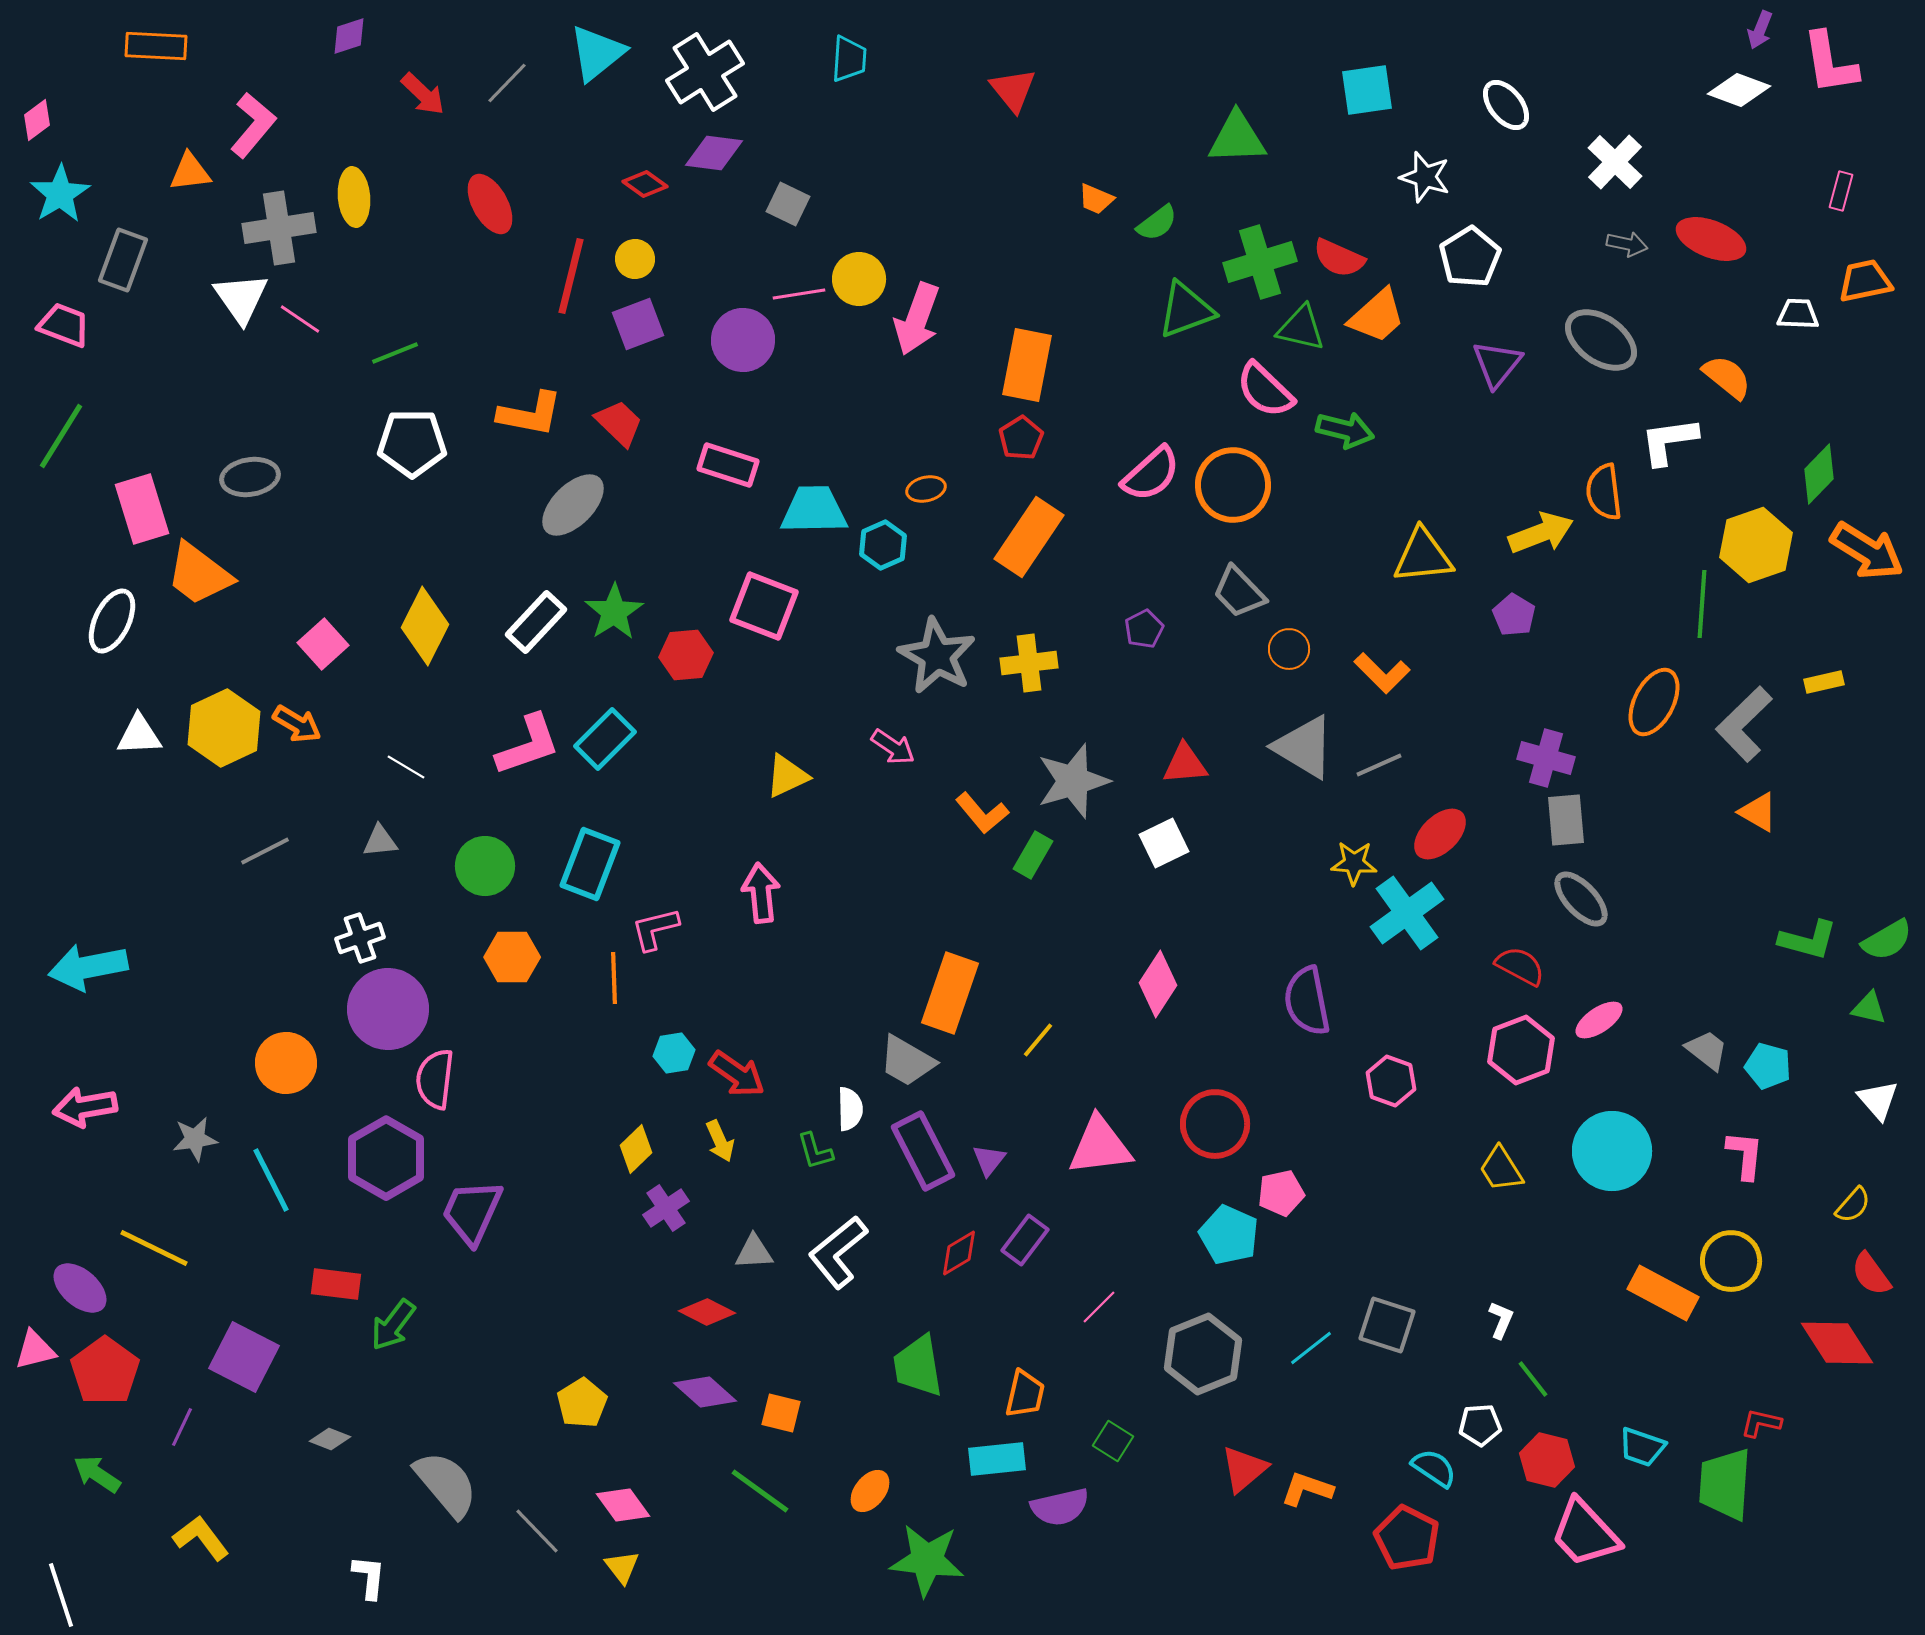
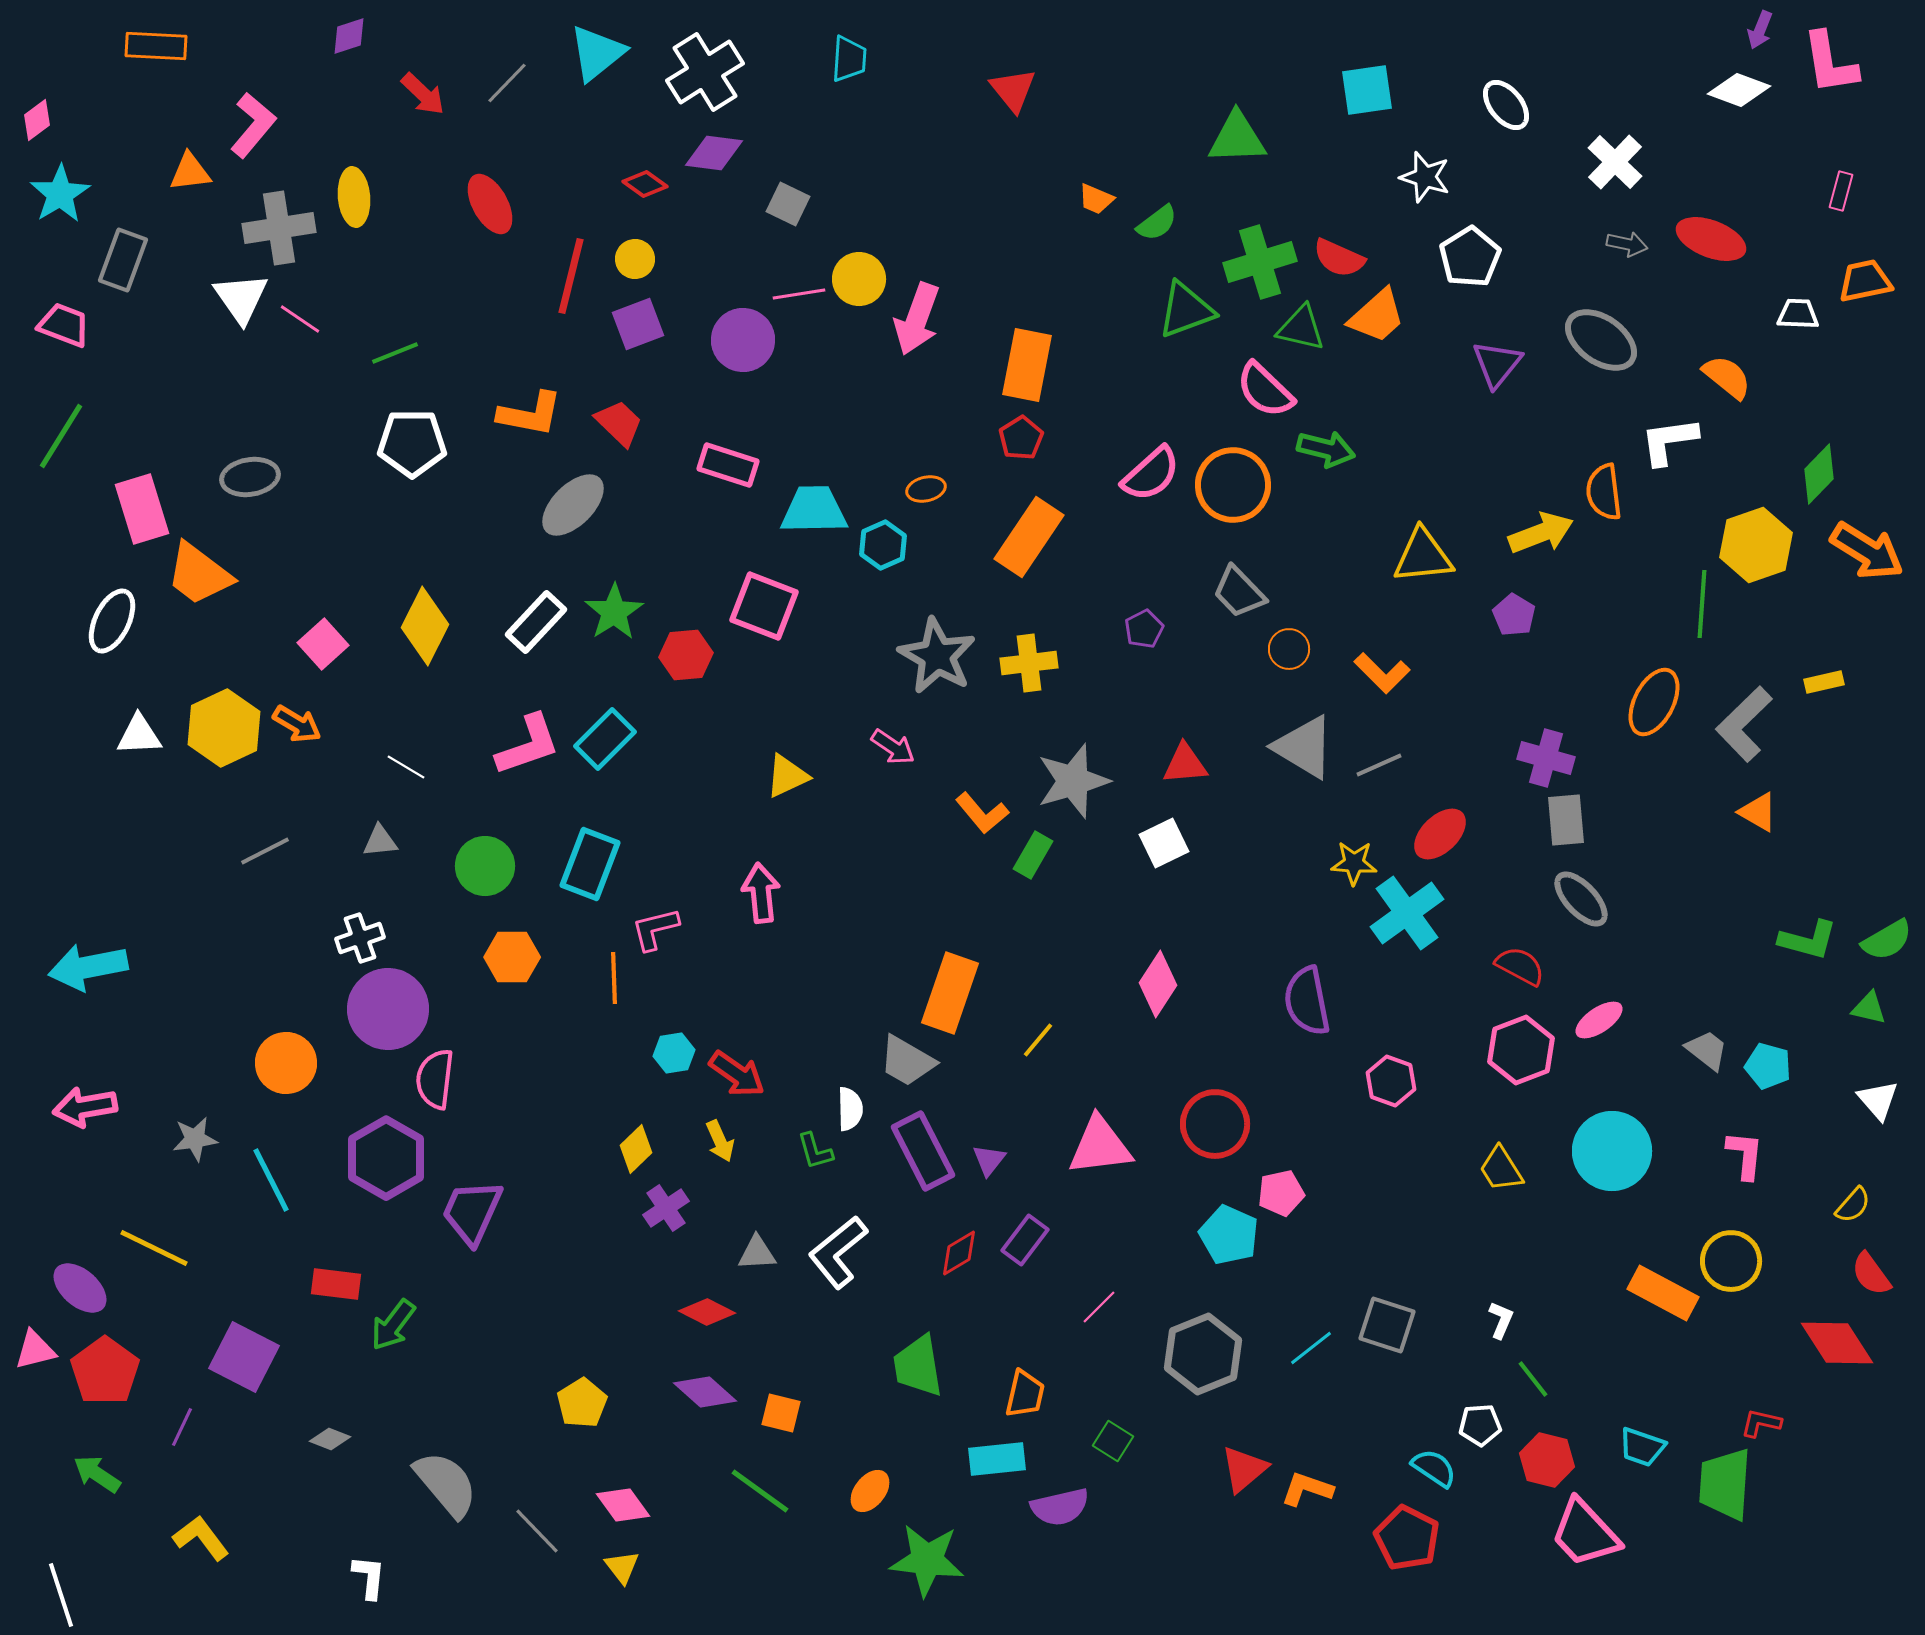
green arrow at (1345, 430): moved 19 px left, 19 px down
gray triangle at (754, 1252): moved 3 px right, 1 px down
